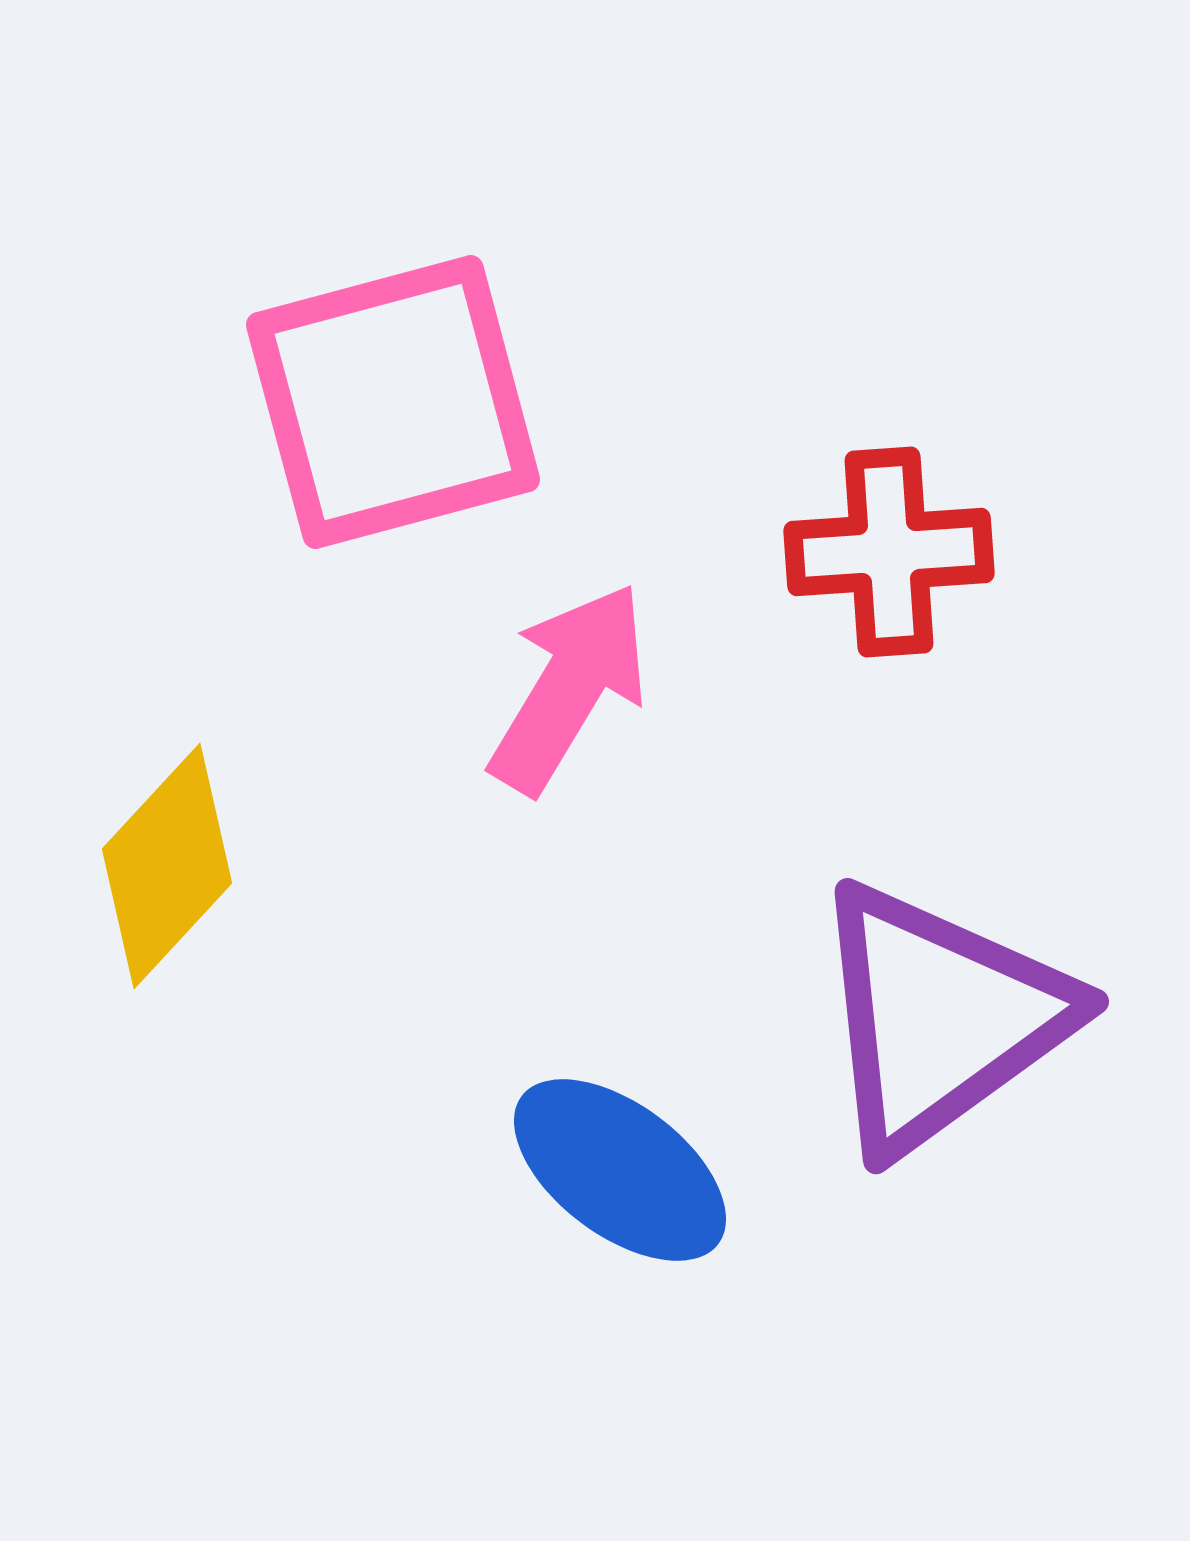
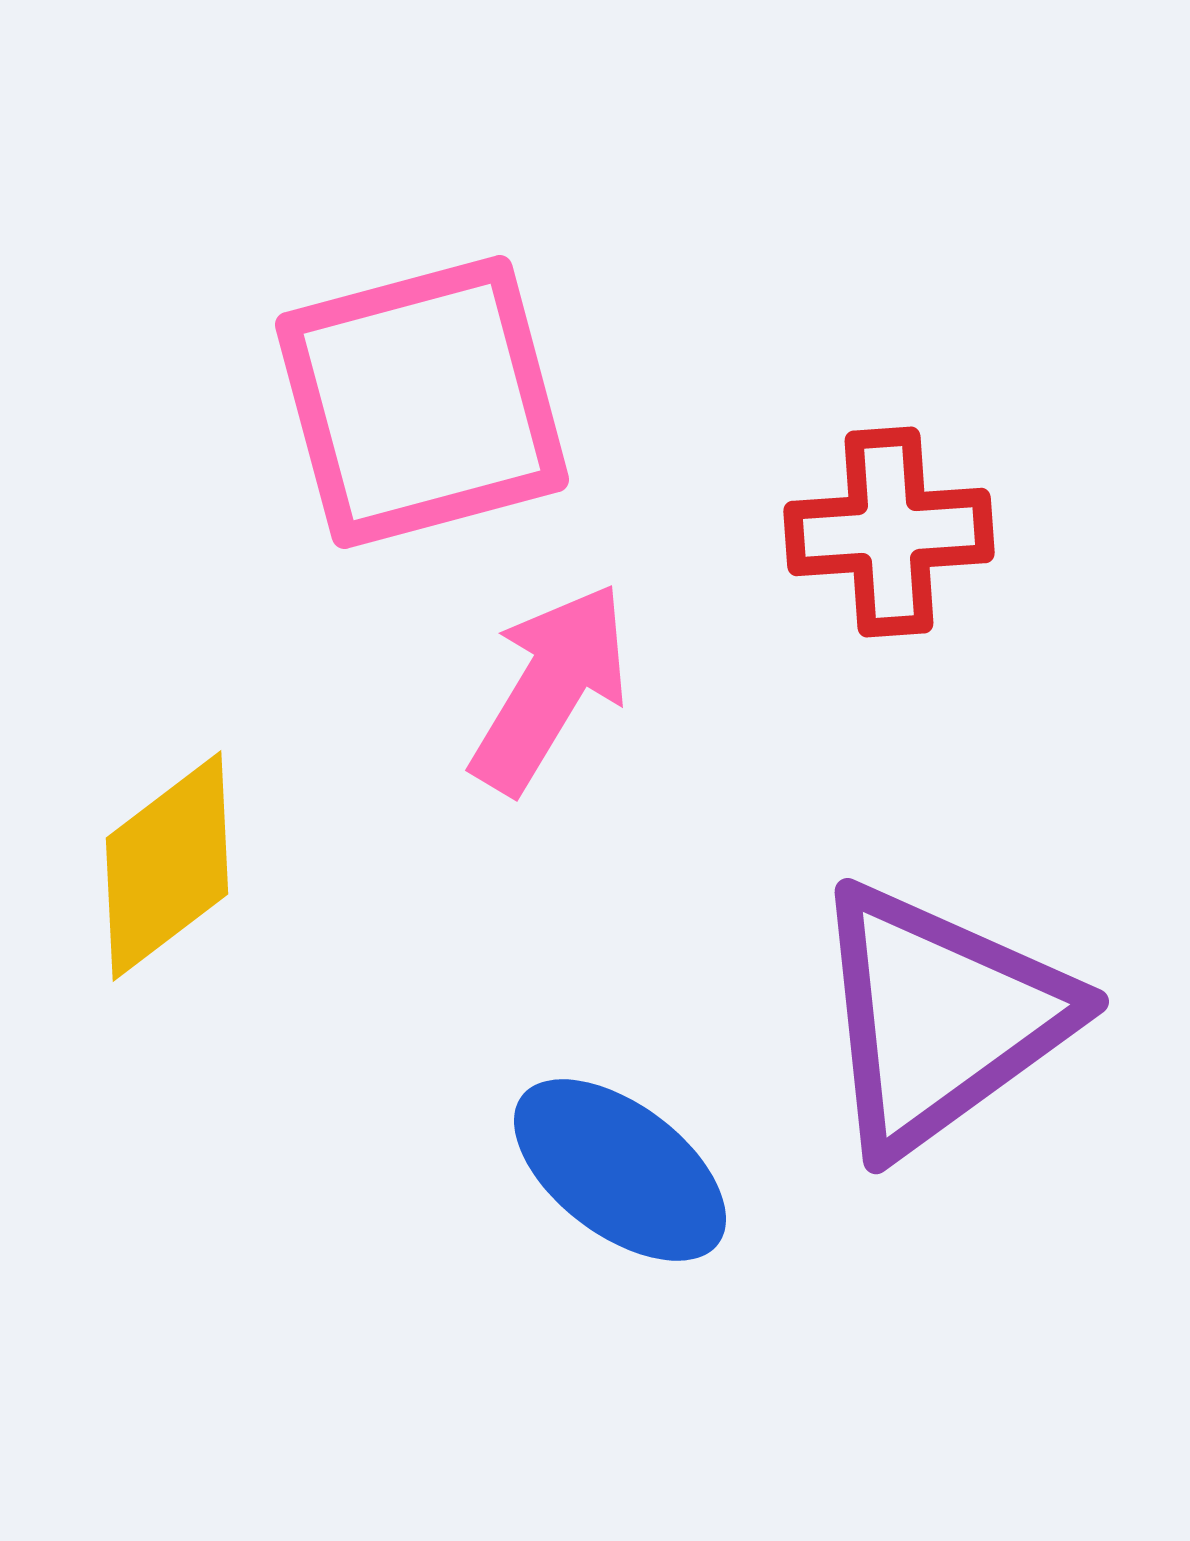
pink square: moved 29 px right
red cross: moved 20 px up
pink arrow: moved 19 px left
yellow diamond: rotated 10 degrees clockwise
